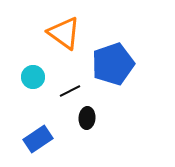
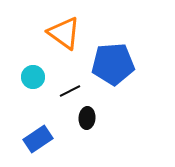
blue pentagon: rotated 15 degrees clockwise
